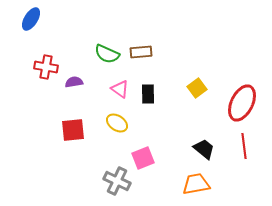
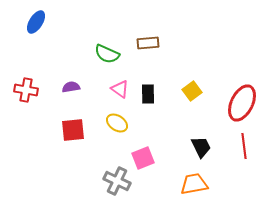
blue ellipse: moved 5 px right, 3 px down
brown rectangle: moved 7 px right, 9 px up
red cross: moved 20 px left, 23 px down
purple semicircle: moved 3 px left, 5 px down
yellow square: moved 5 px left, 3 px down
black trapezoid: moved 3 px left, 2 px up; rotated 25 degrees clockwise
orange trapezoid: moved 2 px left
